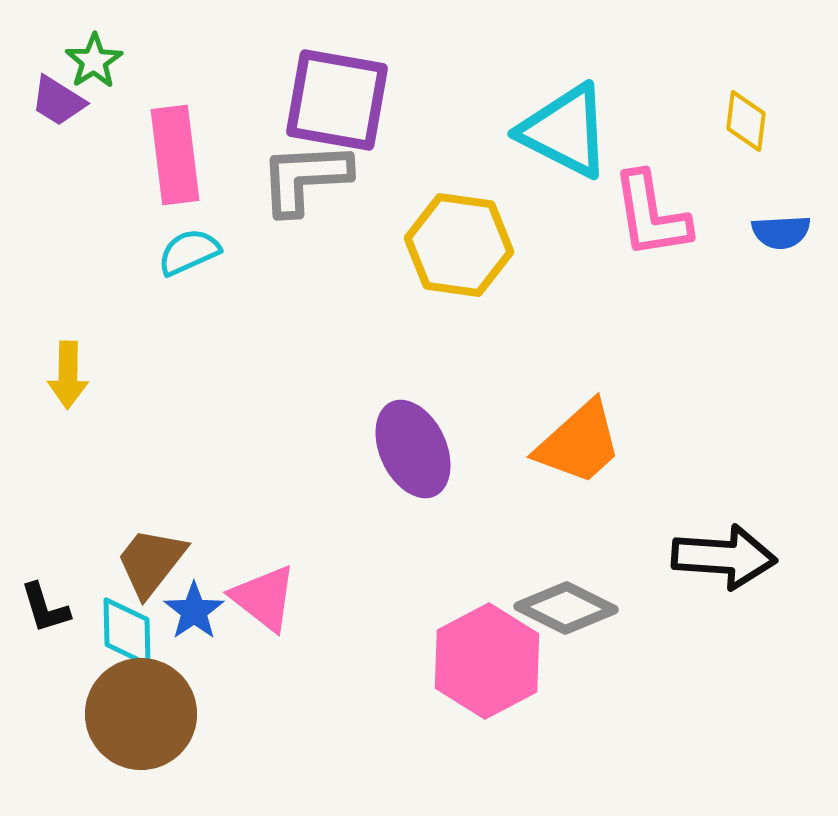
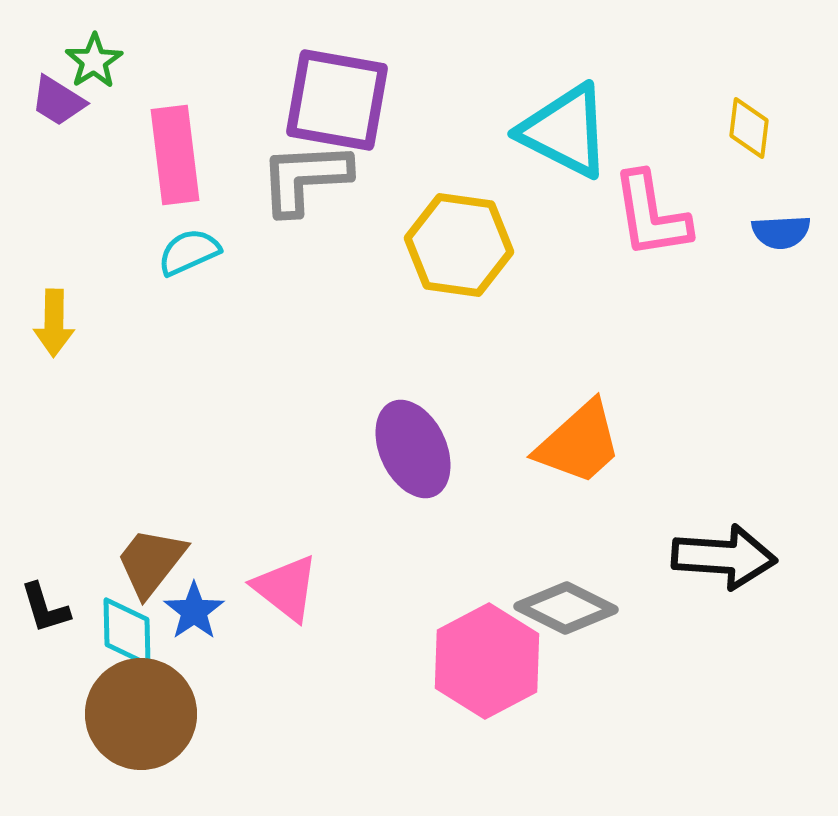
yellow diamond: moved 3 px right, 7 px down
yellow arrow: moved 14 px left, 52 px up
pink triangle: moved 22 px right, 10 px up
